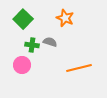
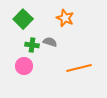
pink circle: moved 2 px right, 1 px down
